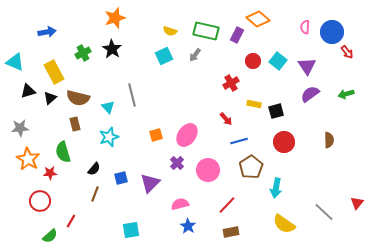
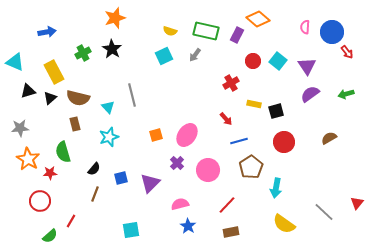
brown semicircle at (329, 140): moved 2 px up; rotated 119 degrees counterclockwise
